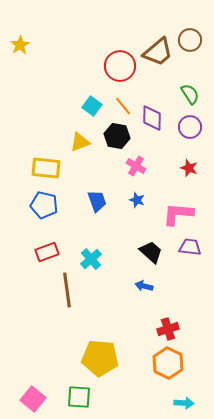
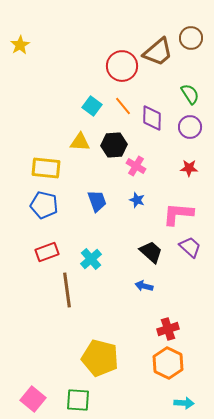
brown circle: moved 1 px right, 2 px up
red circle: moved 2 px right
black hexagon: moved 3 px left, 9 px down; rotated 15 degrees counterclockwise
yellow triangle: rotated 25 degrees clockwise
red star: rotated 18 degrees counterclockwise
purple trapezoid: rotated 35 degrees clockwise
yellow pentagon: rotated 9 degrees clockwise
green square: moved 1 px left, 3 px down
